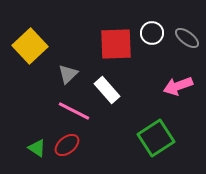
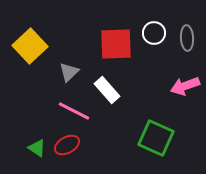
white circle: moved 2 px right
gray ellipse: rotated 50 degrees clockwise
gray triangle: moved 1 px right, 2 px up
pink arrow: moved 7 px right
green square: rotated 33 degrees counterclockwise
red ellipse: rotated 10 degrees clockwise
